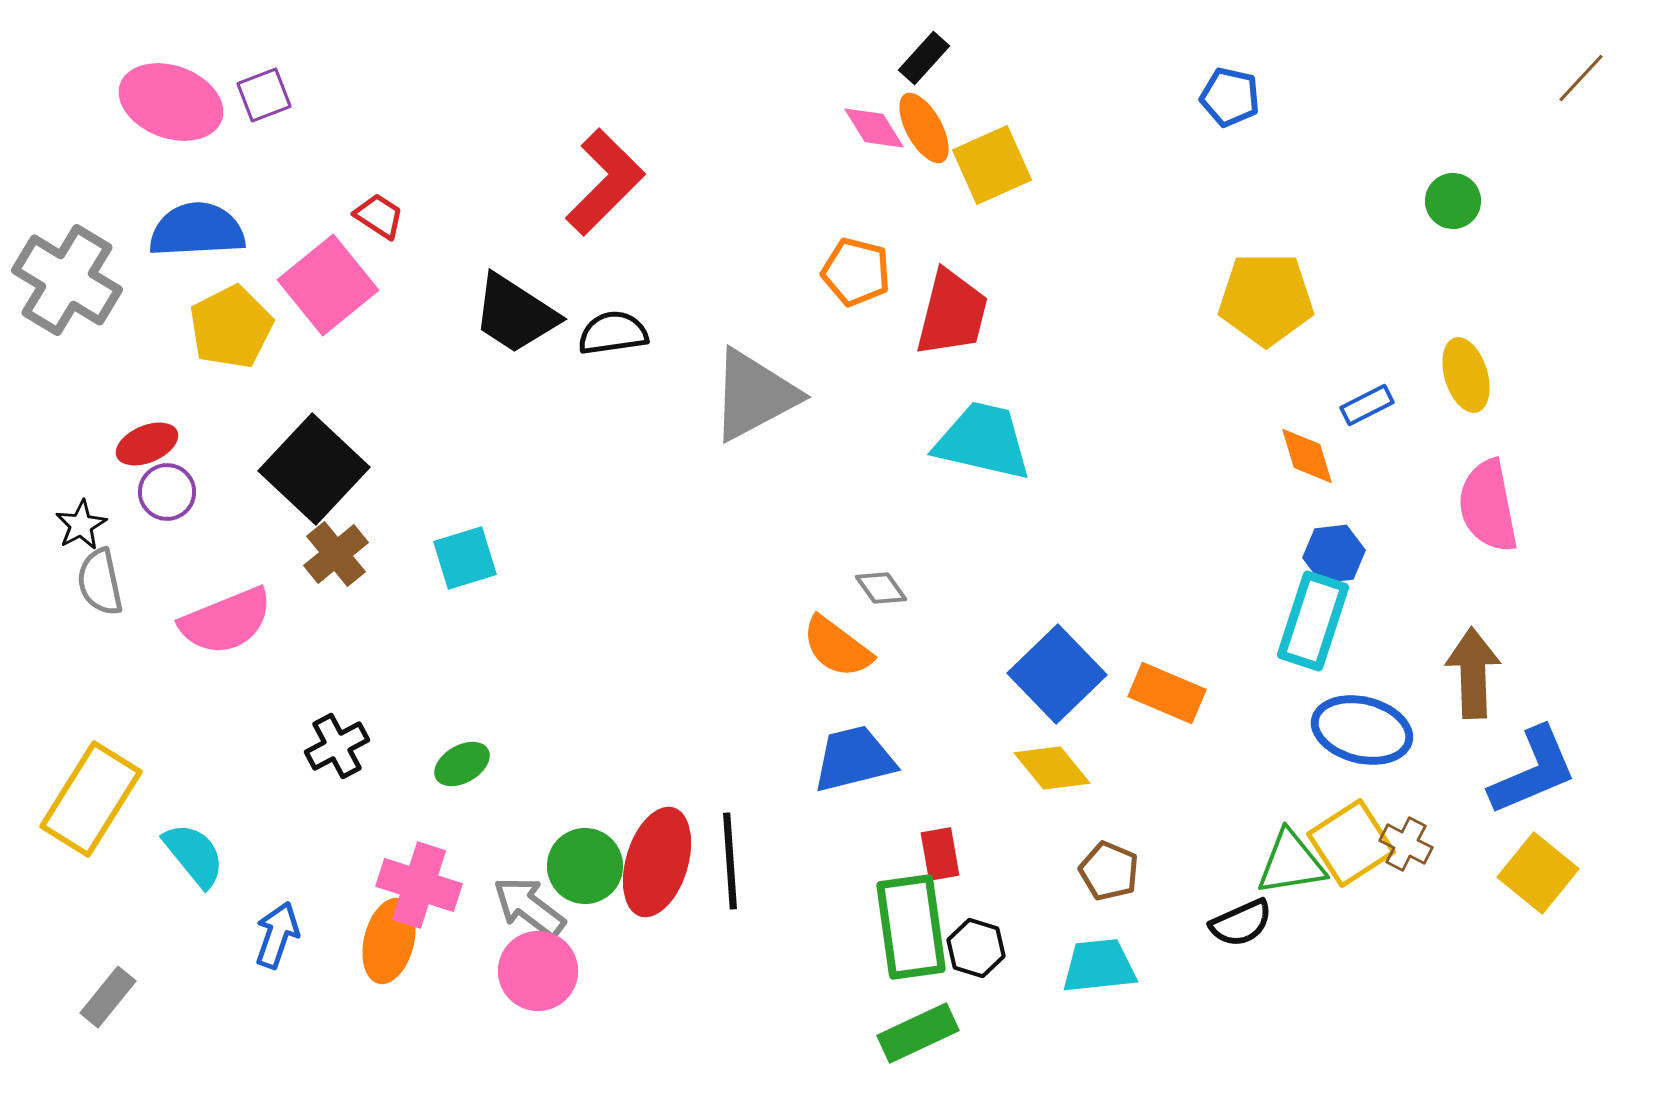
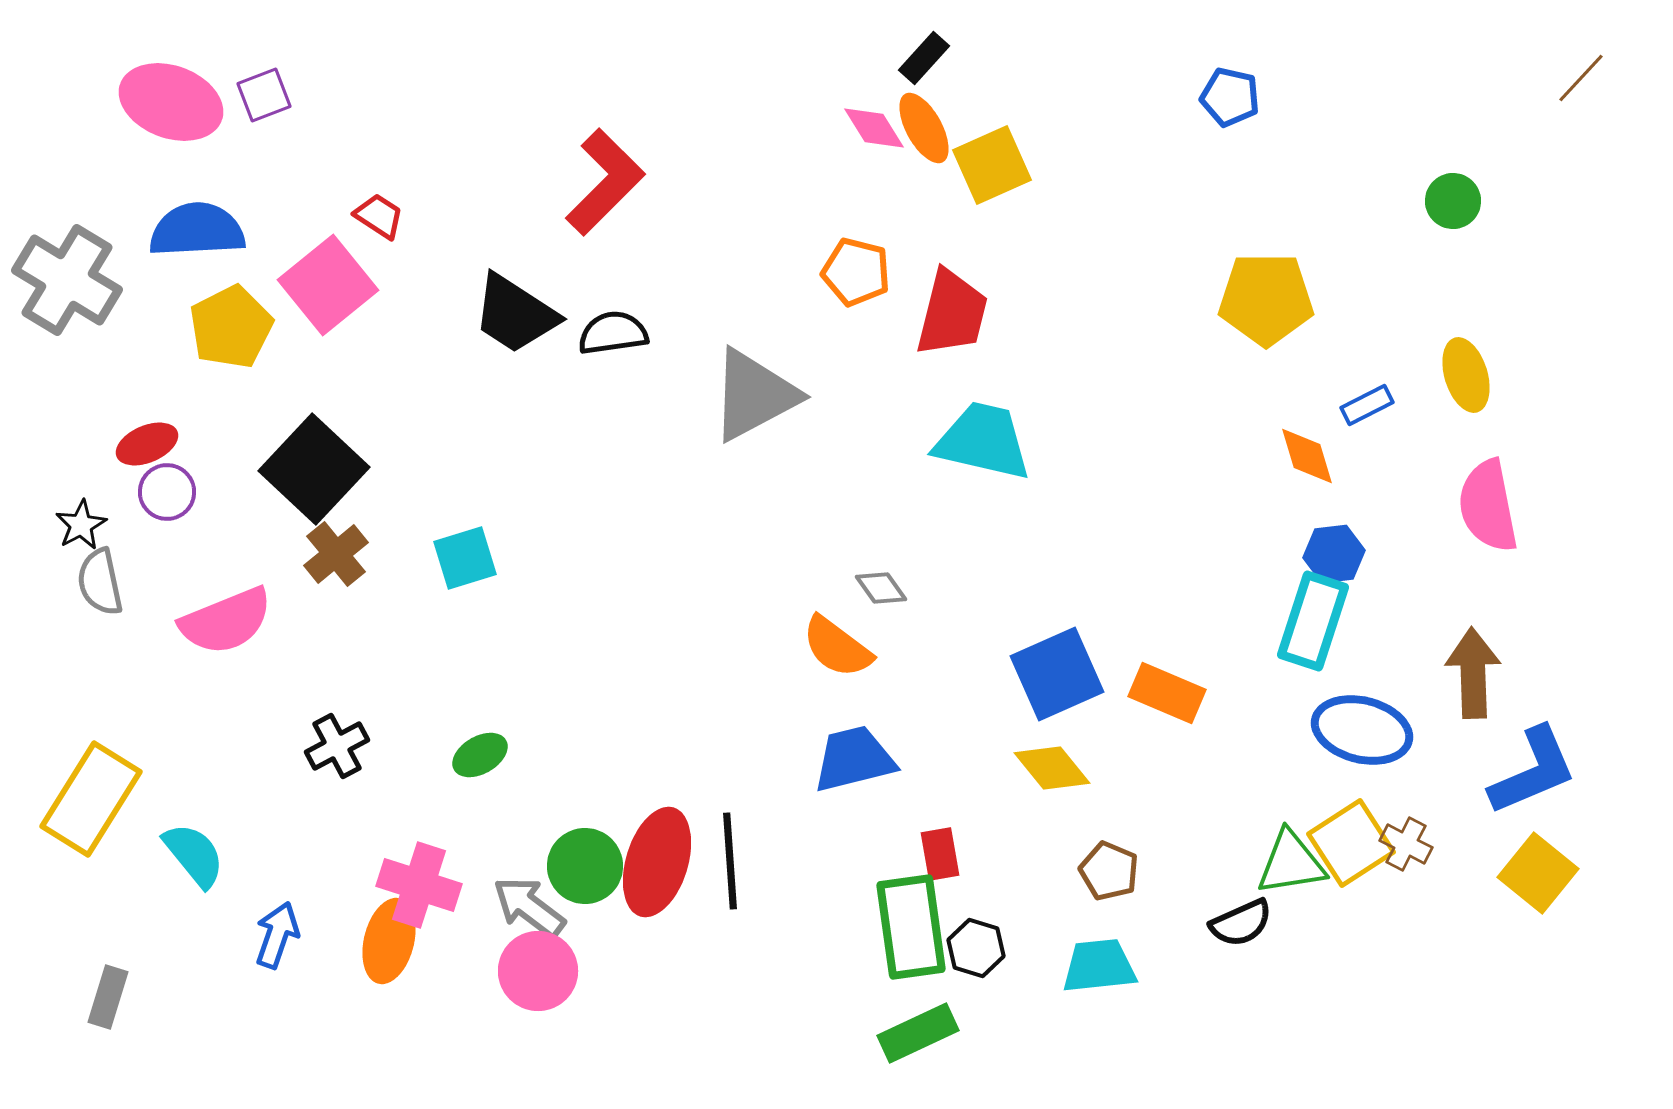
blue square at (1057, 674): rotated 20 degrees clockwise
green ellipse at (462, 764): moved 18 px right, 9 px up
gray rectangle at (108, 997): rotated 22 degrees counterclockwise
